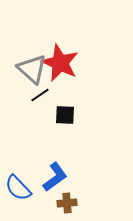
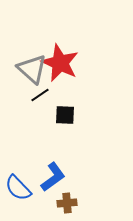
blue L-shape: moved 2 px left
